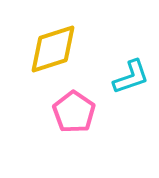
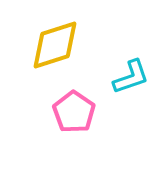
yellow diamond: moved 2 px right, 4 px up
